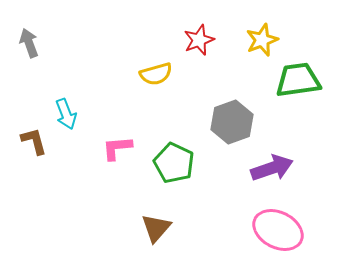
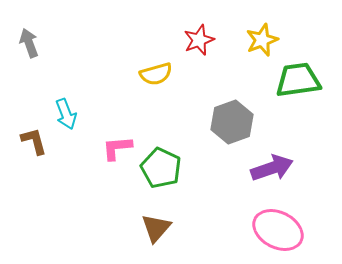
green pentagon: moved 13 px left, 5 px down
